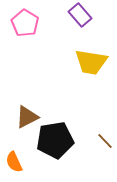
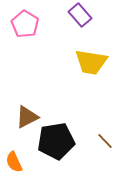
pink pentagon: moved 1 px down
black pentagon: moved 1 px right, 1 px down
